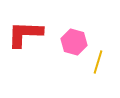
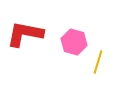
red L-shape: rotated 9 degrees clockwise
